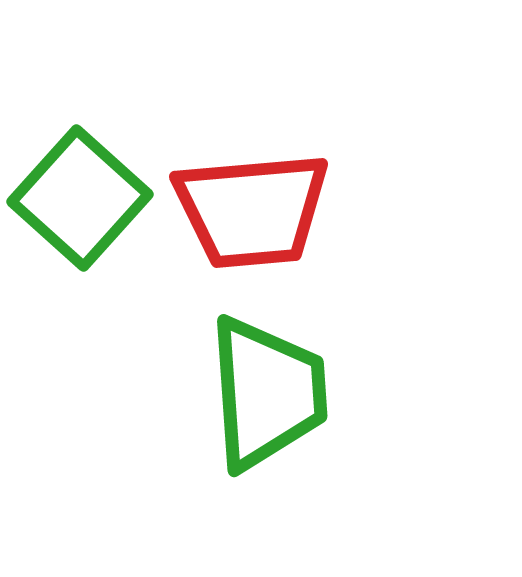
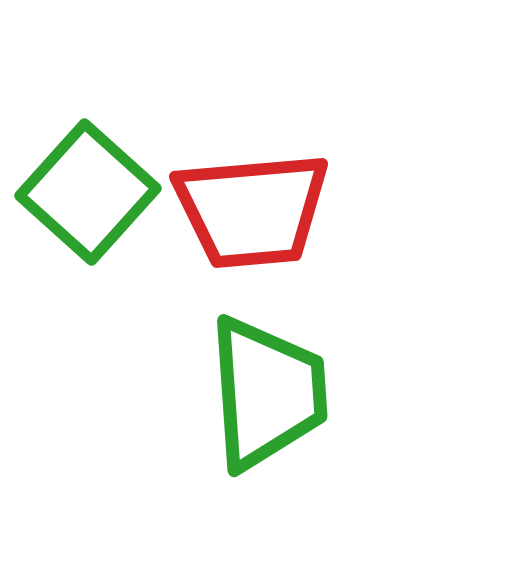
green square: moved 8 px right, 6 px up
